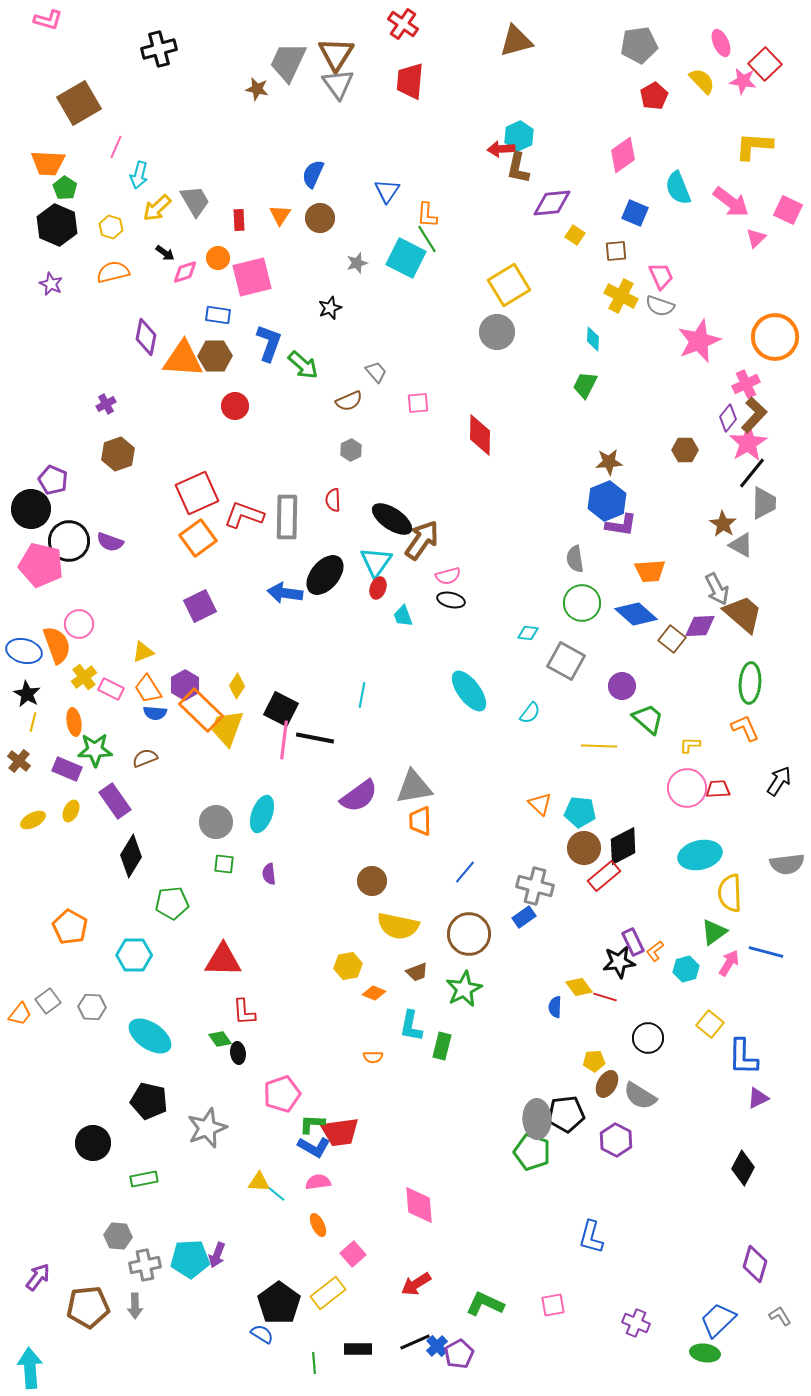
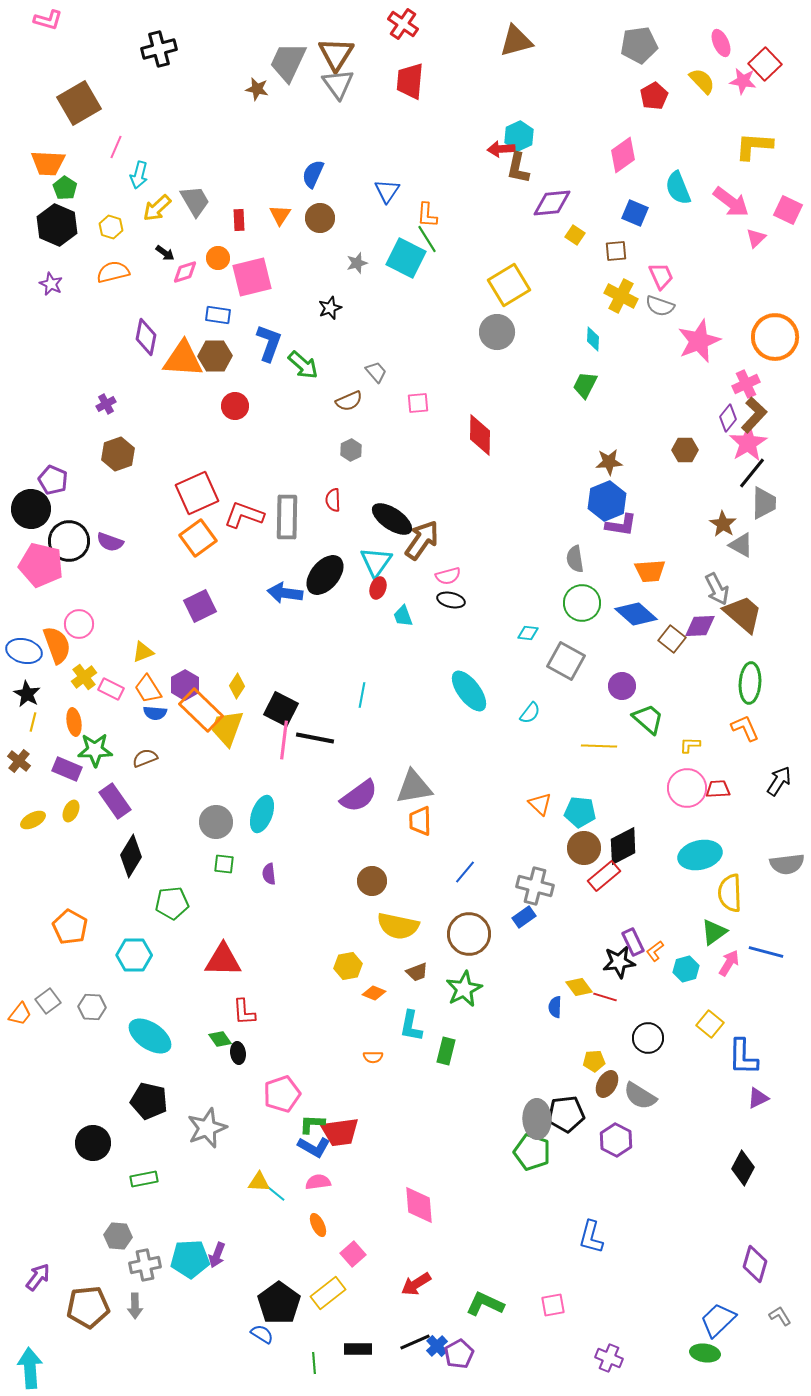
green rectangle at (442, 1046): moved 4 px right, 5 px down
purple cross at (636, 1323): moved 27 px left, 35 px down
